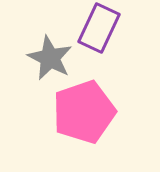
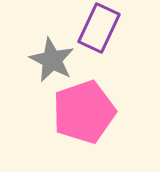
gray star: moved 2 px right, 2 px down
